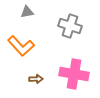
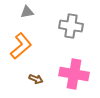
gray cross: moved 1 px right; rotated 10 degrees counterclockwise
orange L-shape: rotated 88 degrees counterclockwise
brown arrow: rotated 24 degrees clockwise
